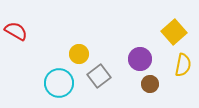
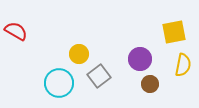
yellow square: rotated 30 degrees clockwise
